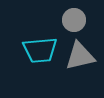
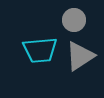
gray triangle: rotated 20 degrees counterclockwise
